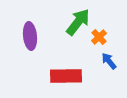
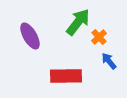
purple ellipse: rotated 24 degrees counterclockwise
